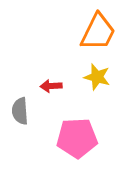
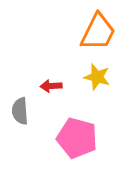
pink pentagon: rotated 18 degrees clockwise
